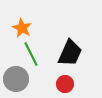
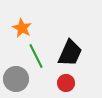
green line: moved 5 px right, 2 px down
red circle: moved 1 px right, 1 px up
